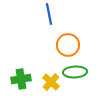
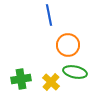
blue line: moved 1 px down
green ellipse: rotated 15 degrees clockwise
